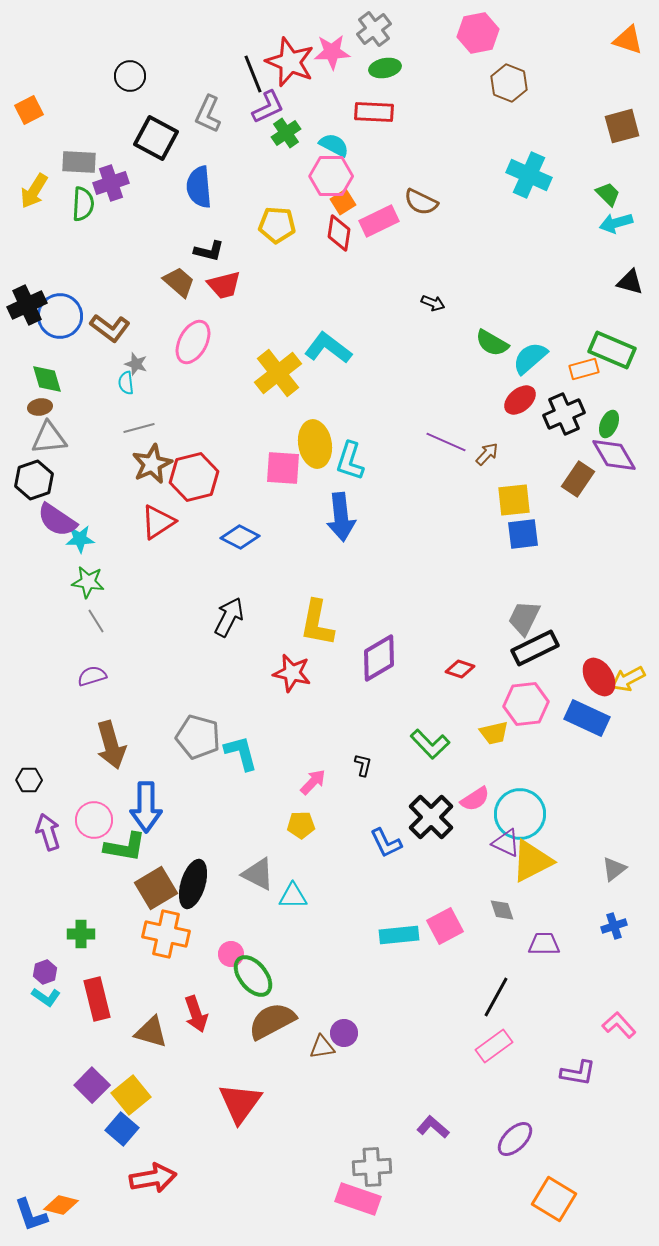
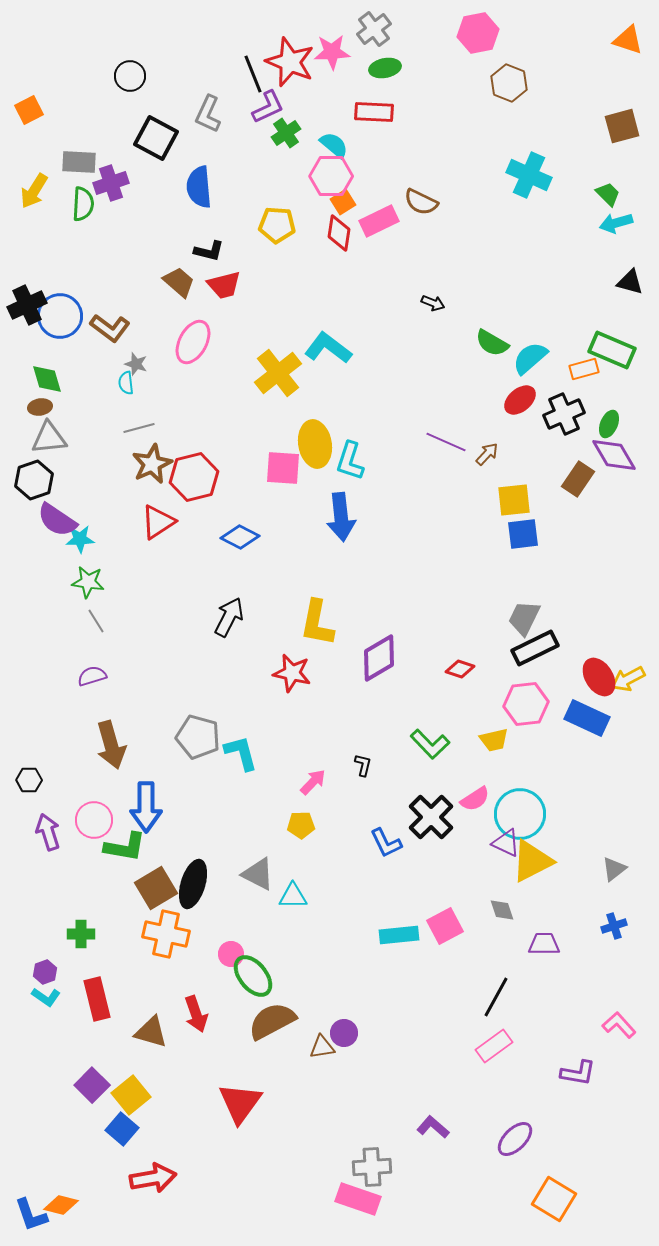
cyan semicircle at (334, 145): rotated 12 degrees clockwise
yellow trapezoid at (494, 733): moved 7 px down
